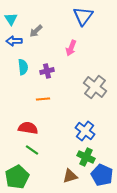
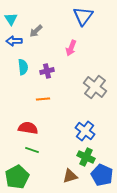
green line: rotated 16 degrees counterclockwise
